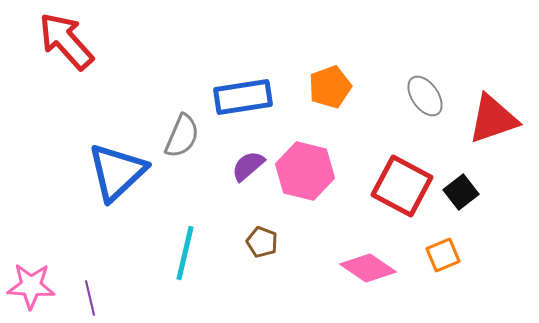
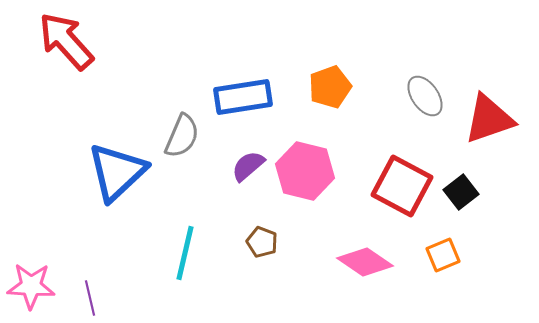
red triangle: moved 4 px left
pink diamond: moved 3 px left, 6 px up
